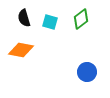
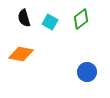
cyan square: rotated 14 degrees clockwise
orange diamond: moved 4 px down
